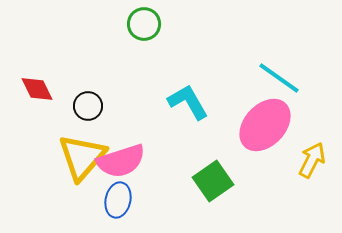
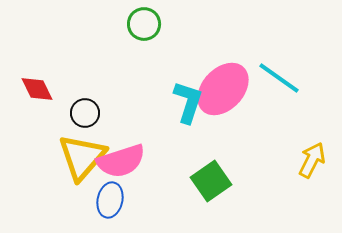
cyan L-shape: rotated 48 degrees clockwise
black circle: moved 3 px left, 7 px down
pink ellipse: moved 42 px left, 36 px up
green square: moved 2 px left
blue ellipse: moved 8 px left
